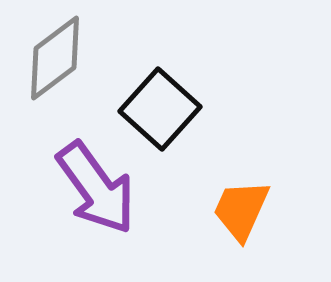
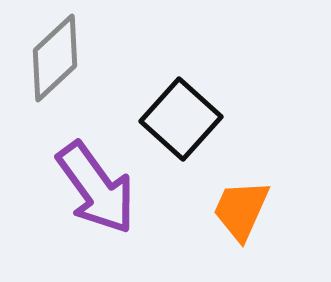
gray diamond: rotated 6 degrees counterclockwise
black square: moved 21 px right, 10 px down
